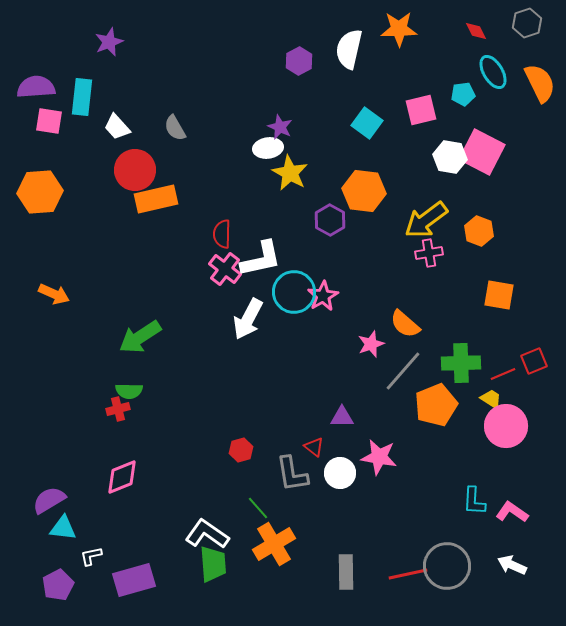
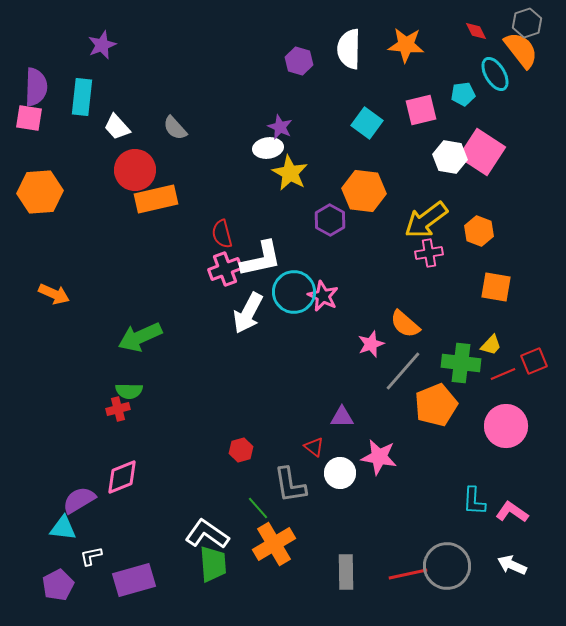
orange star at (399, 29): moved 7 px right, 16 px down; rotated 6 degrees clockwise
purple star at (109, 42): moved 7 px left, 3 px down
white semicircle at (349, 49): rotated 12 degrees counterclockwise
purple hexagon at (299, 61): rotated 16 degrees counterclockwise
cyan ellipse at (493, 72): moved 2 px right, 2 px down
orange semicircle at (540, 83): moved 19 px left, 33 px up; rotated 12 degrees counterclockwise
purple semicircle at (36, 87): rotated 96 degrees clockwise
pink square at (49, 121): moved 20 px left, 3 px up
gray semicircle at (175, 128): rotated 12 degrees counterclockwise
pink square at (482, 152): rotated 6 degrees clockwise
red semicircle at (222, 234): rotated 16 degrees counterclockwise
pink cross at (225, 269): rotated 32 degrees clockwise
orange square at (499, 295): moved 3 px left, 8 px up
pink star at (323, 296): rotated 16 degrees counterclockwise
white arrow at (248, 319): moved 6 px up
green arrow at (140, 337): rotated 9 degrees clockwise
green cross at (461, 363): rotated 9 degrees clockwise
yellow trapezoid at (491, 399): moved 54 px up; rotated 100 degrees clockwise
gray L-shape at (292, 474): moved 2 px left, 11 px down
purple semicircle at (49, 500): moved 30 px right
